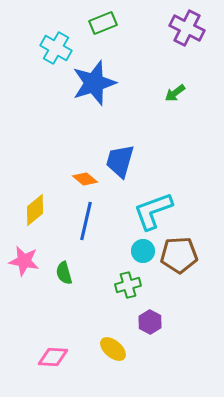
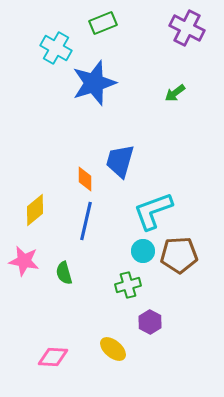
orange diamond: rotated 50 degrees clockwise
